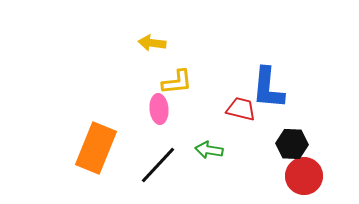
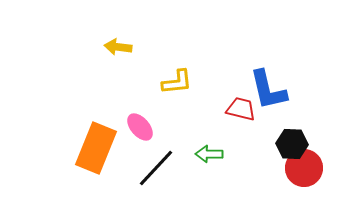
yellow arrow: moved 34 px left, 4 px down
blue L-shape: moved 2 px down; rotated 18 degrees counterclockwise
pink ellipse: moved 19 px left, 18 px down; rotated 36 degrees counterclockwise
green arrow: moved 4 px down; rotated 8 degrees counterclockwise
black line: moved 2 px left, 3 px down
red circle: moved 8 px up
